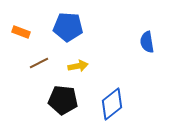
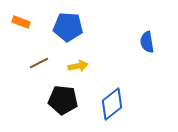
orange rectangle: moved 10 px up
